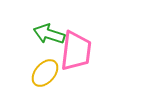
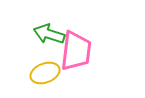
yellow ellipse: rotated 28 degrees clockwise
